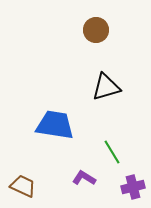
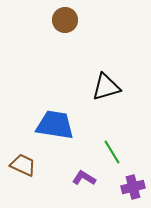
brown circle: moved 31 px left, 10 px up
brown trapezoid: moved 21 px up
